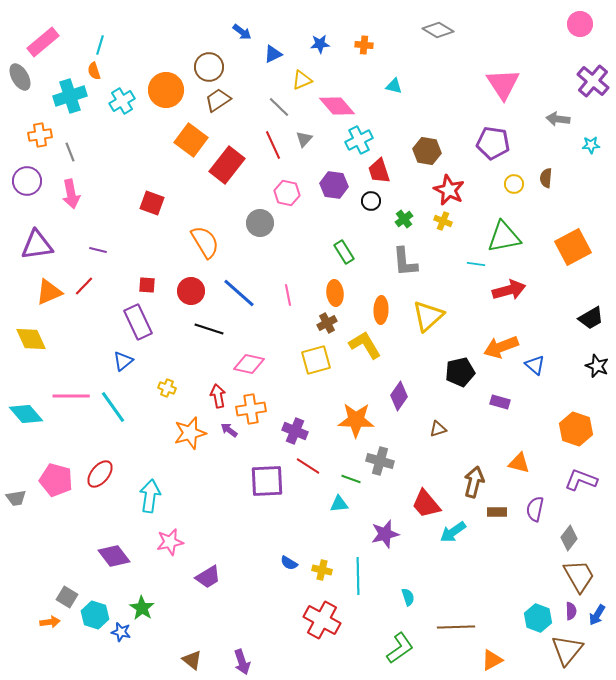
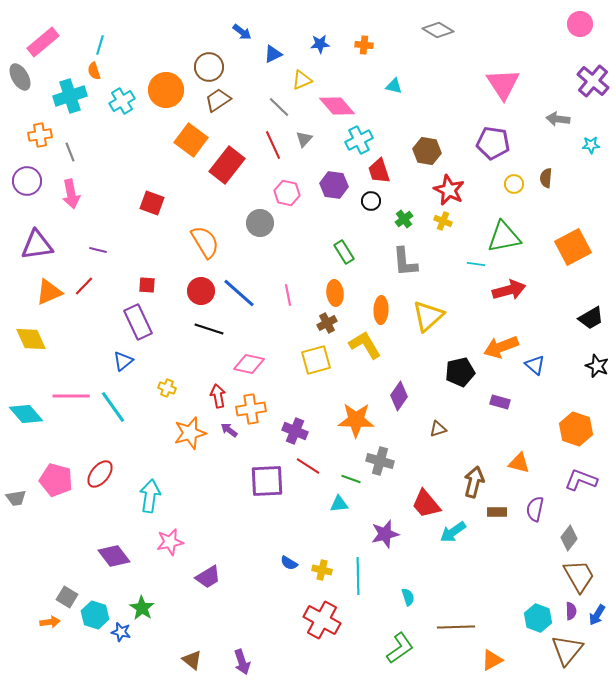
red circle at (191, 291): moved 10 px right
